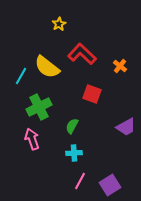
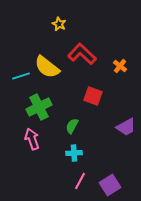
yellow star: rotated 16 degrees counterclockwise
cyan line: rotated 42 degrees clockwise
red square: moved 1 px right, 2 px down
